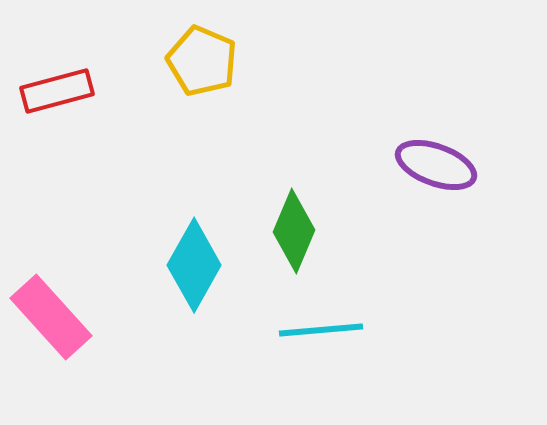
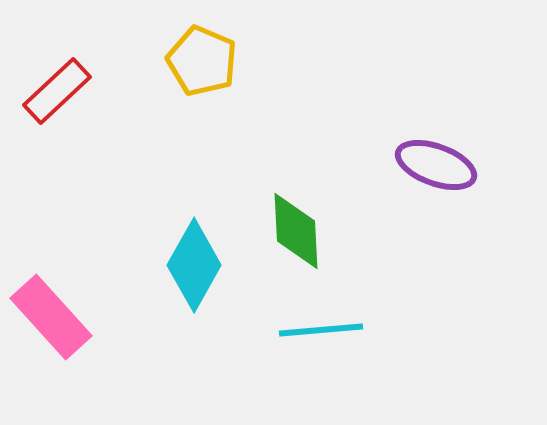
red rectangle: rotated 28 degrees counterclockwise
green diamond: moved 2 px right; rotated 26 degrees counterclockwise
